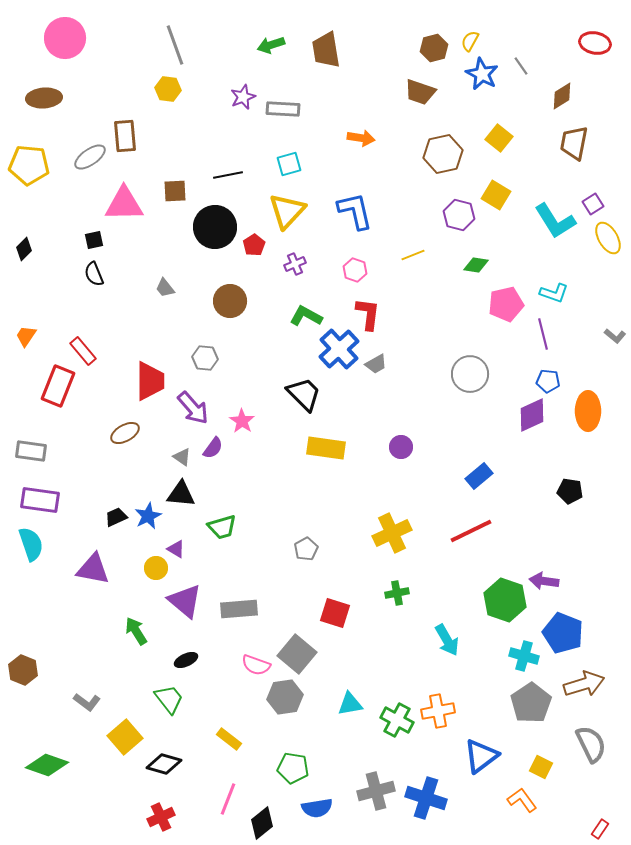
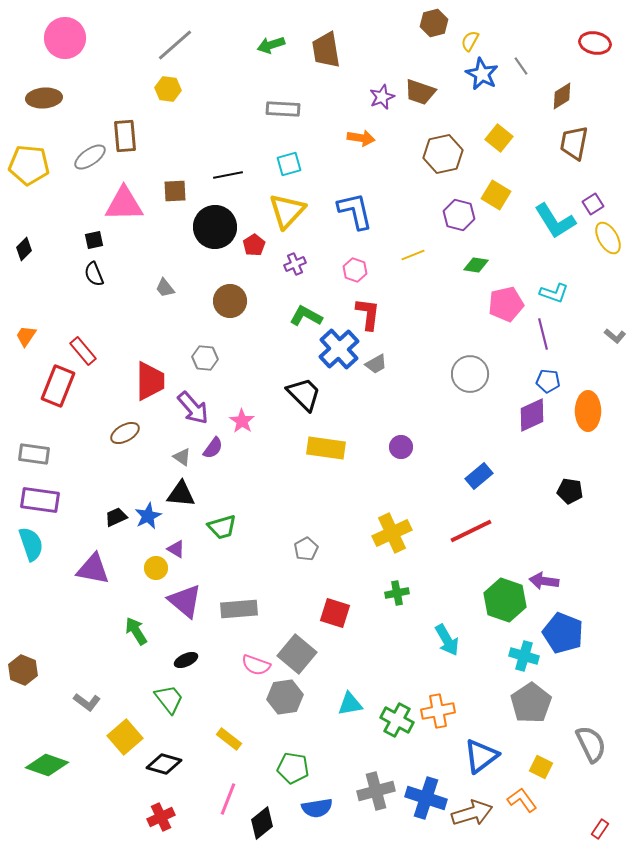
gray line at (175, 45): rotated 69 degrees clockwise
brown hexagon at (434, 48): moved 25 px up
purple star at (243, 97): moved 139 px right
gray rectangle at (31, 451): moved 3 px right, 3 px down
brown arrow at (584, 684): moved 112 px left, 129 px down
